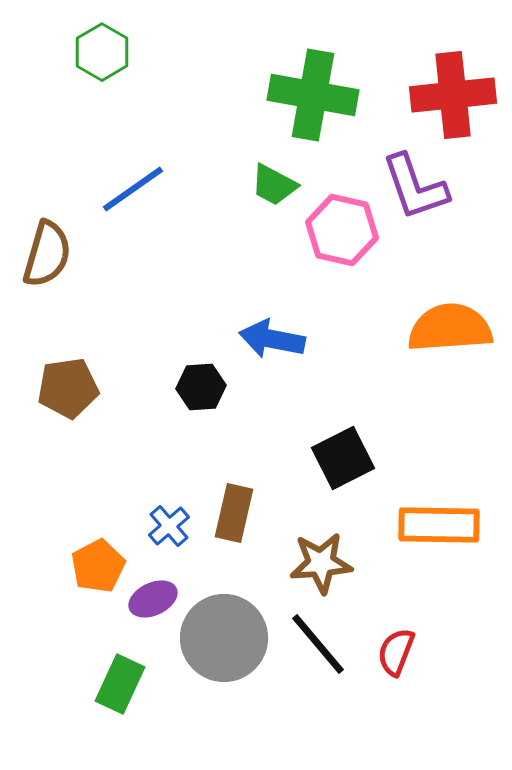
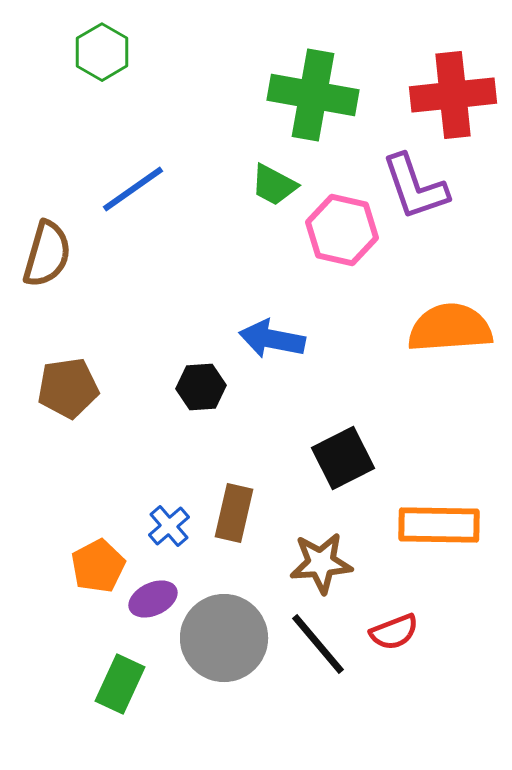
red semicircle: moved 2 px left, 20 px up; rotated 132 degrees counterclockwise
